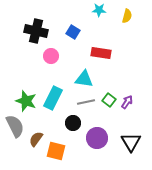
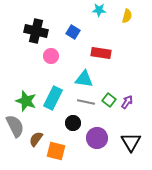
gray line: rotated 24 degrees clockwise
